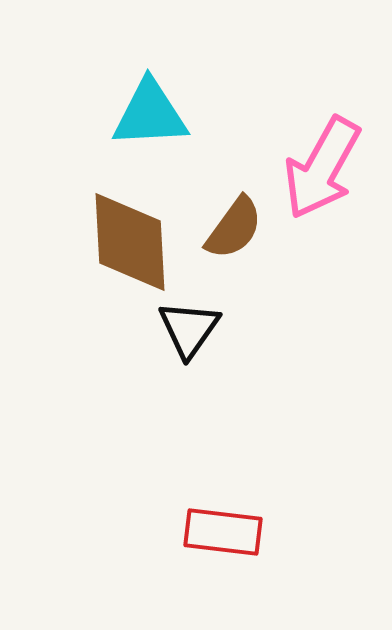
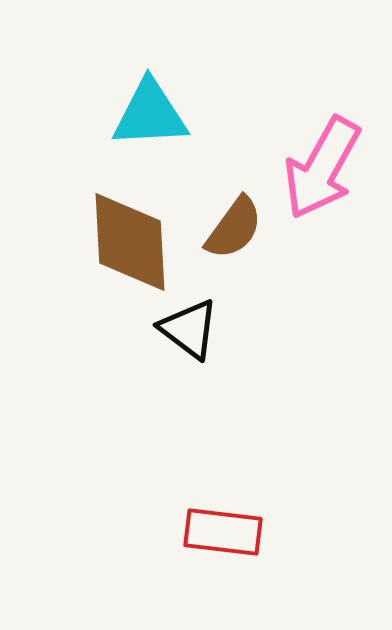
black triangle: rotated 28 degrees counterclockwise
